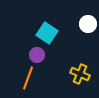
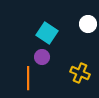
purple circle: moved 5 px right, 2 px down
yellow cross: moved 1 px up
orange line: rotated 20 degrees counterclockwise
